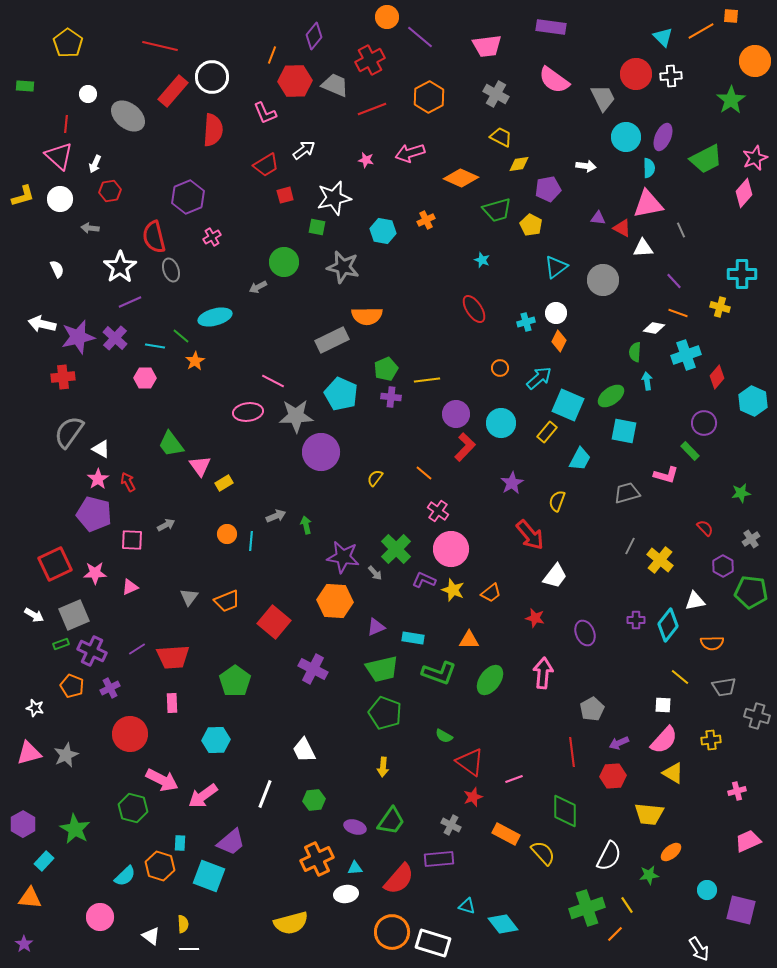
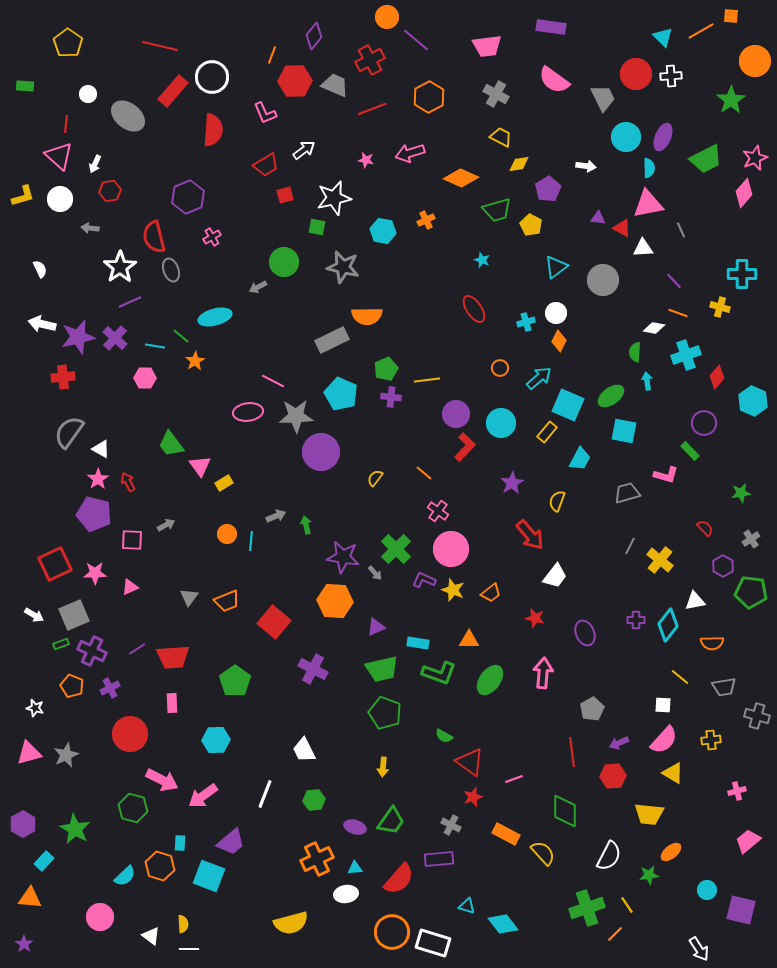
purple line at (420, 37): moved 4 px left, 3 px down
purple pentagon at (548, 189): rotated 20 degrees counterclockwise
white semicircle at (57, 269): moved 17 px left
cyan rectangle at (413, 638): moved 5 px right, 5 px down
pink trapezoid at (748, 841): rotated 16 degrees counterclockwise
